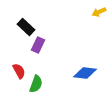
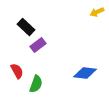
yellow arrow: moved 2 px left
purple rectangle: rotated 28 degrees clockwise
red semicircle: moved 2 px left
